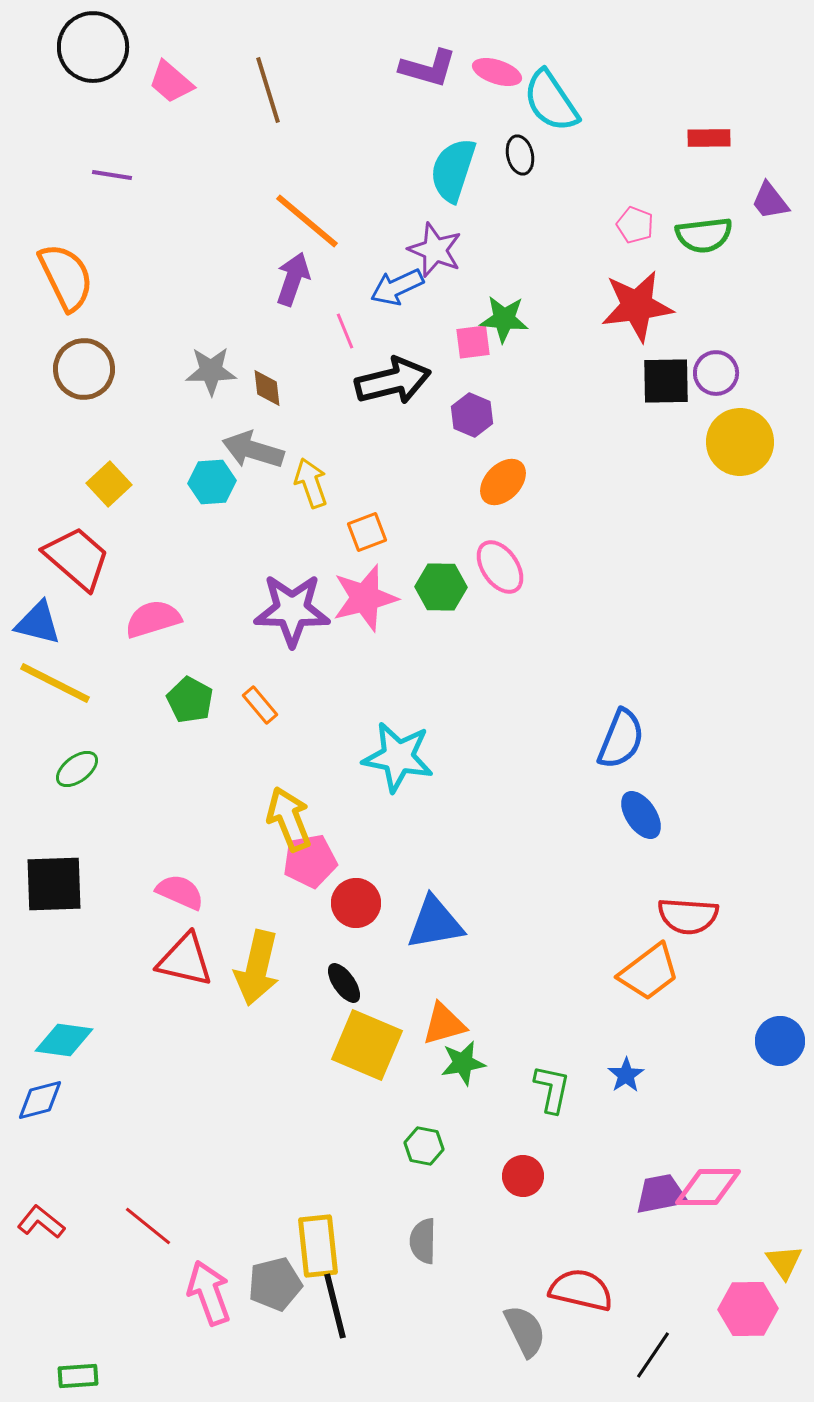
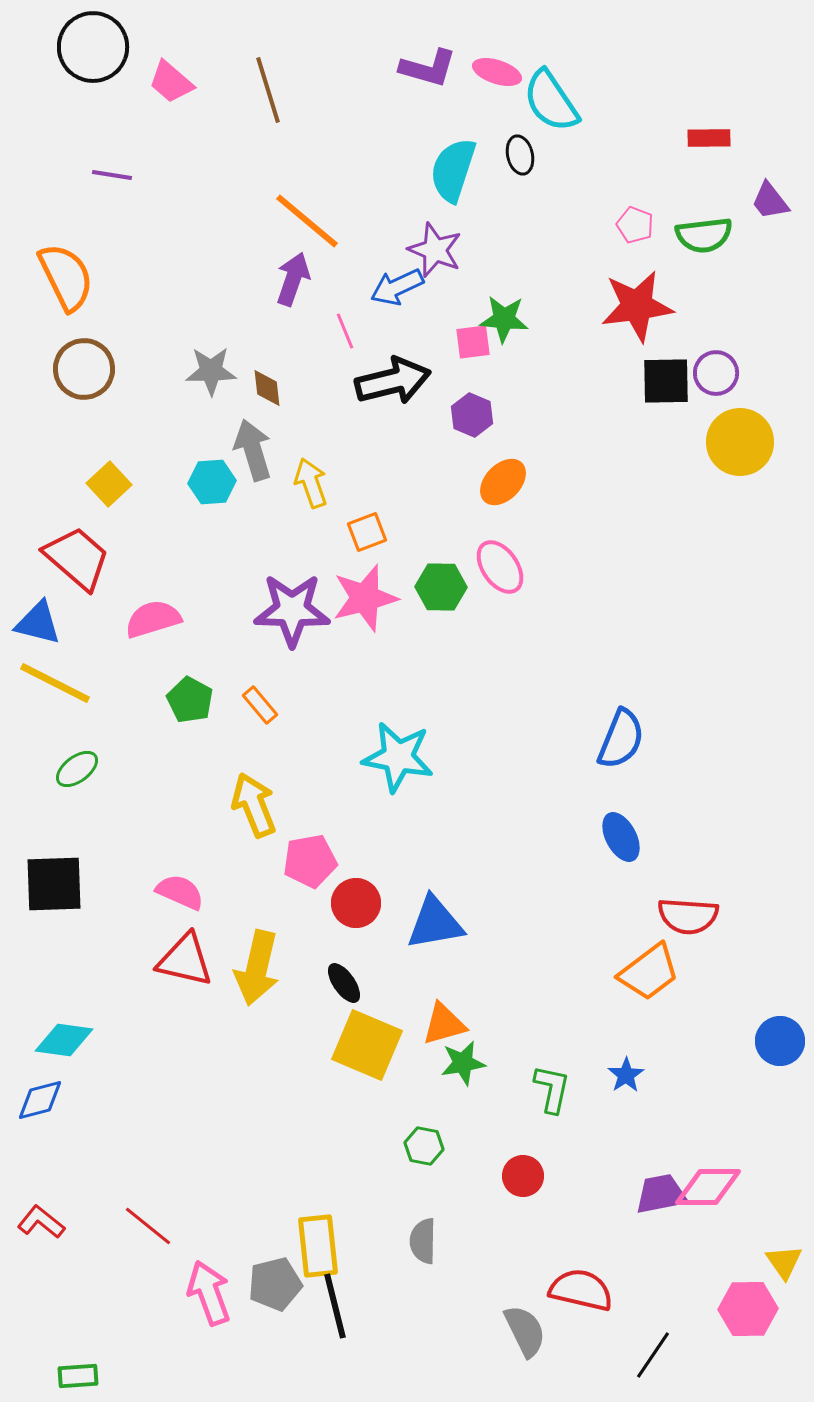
gray arrow at (253, 450): rotated 56 degrees clockwise
blue ellipse at (641, 815): moved 20 px left, 22 px down; rotated 6 degrees clockwise
yellow arrow at (289, 819): moved 35 px left, 14 px up
